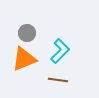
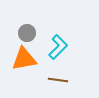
cyan L-shape: moved 2 px left, 4 px up
orange triangle: rotated 12 degrees clockwise
